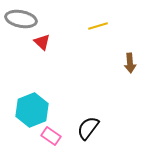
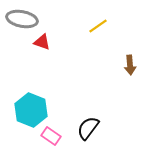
gray ellipse: moved 1 px right
yellow line: rotated 18 degrees counterclockwise
red triangle: rotated 24 degrees counterclockwise
brown arrow: moved 2 px down
cyan hexagon: moved 1 px left; rotated 16 degrees counterclockwise
